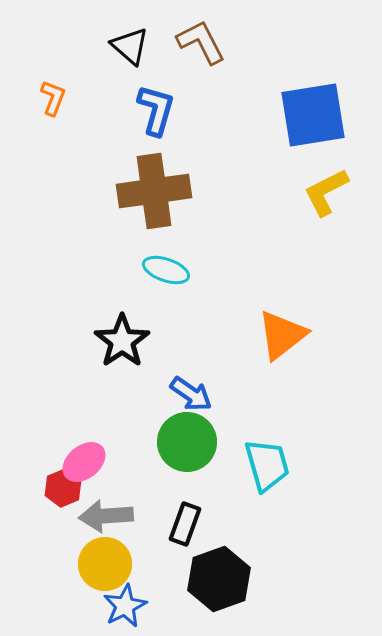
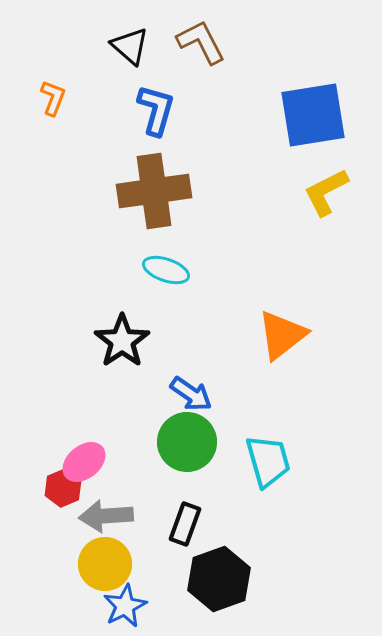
cyan trapezoid: moved 1 px right, 4 px up
